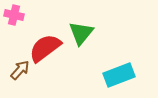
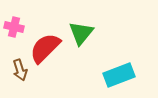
pink cross: moved 12 px down
red semicircle: rotated 8 degrees counterclockwise
brown arrow: rotated 120 degrees clockwise
